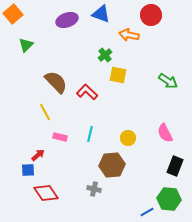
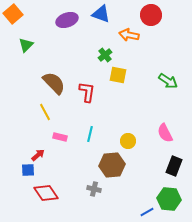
brown semicircle: moved 2 px left, 1 px down
red L-shape: rotated 55 degrees clockwise
yellow circle: moved 3 px down
black rectangle: moved 1 px left
